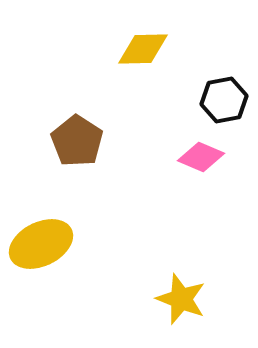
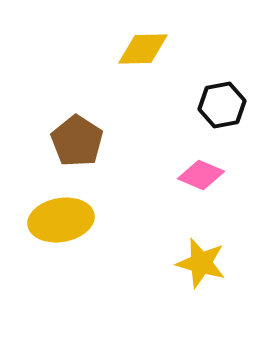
black hexagon: moved 2 px left, 5 px down
pink diamond: moved 18 px down
yellow ellipse: moved 20 px right, 24 px up; rotated 16 degrees clockwise
yellow star: moved 20 px right, 36 px up; rotated 6 degrees counterclockwise
